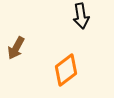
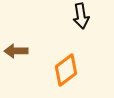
brown arrow: moved 3 px down; rotated 60 degrees clockwise
